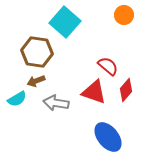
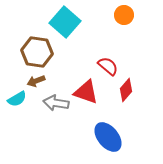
red triangle: moved 8 px left
